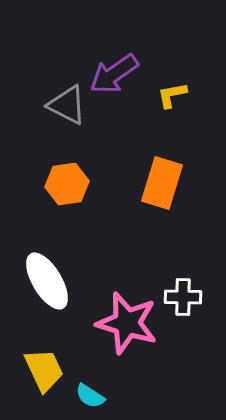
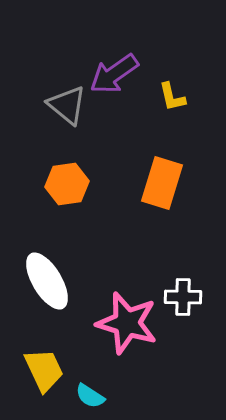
yellow L-shape: moved 2 px down; rotated 92 degrees counterclockwise
gray triangle: rotated 12 degrees clockwise
